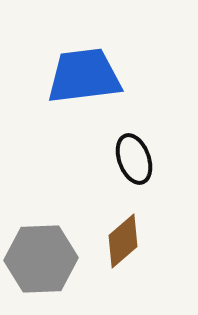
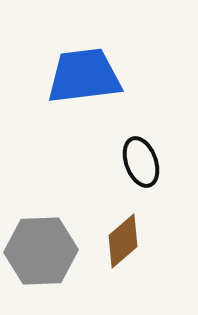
black ellipse: moved 7 px right, 3 px down
gray hexagon: moved 8 px up
